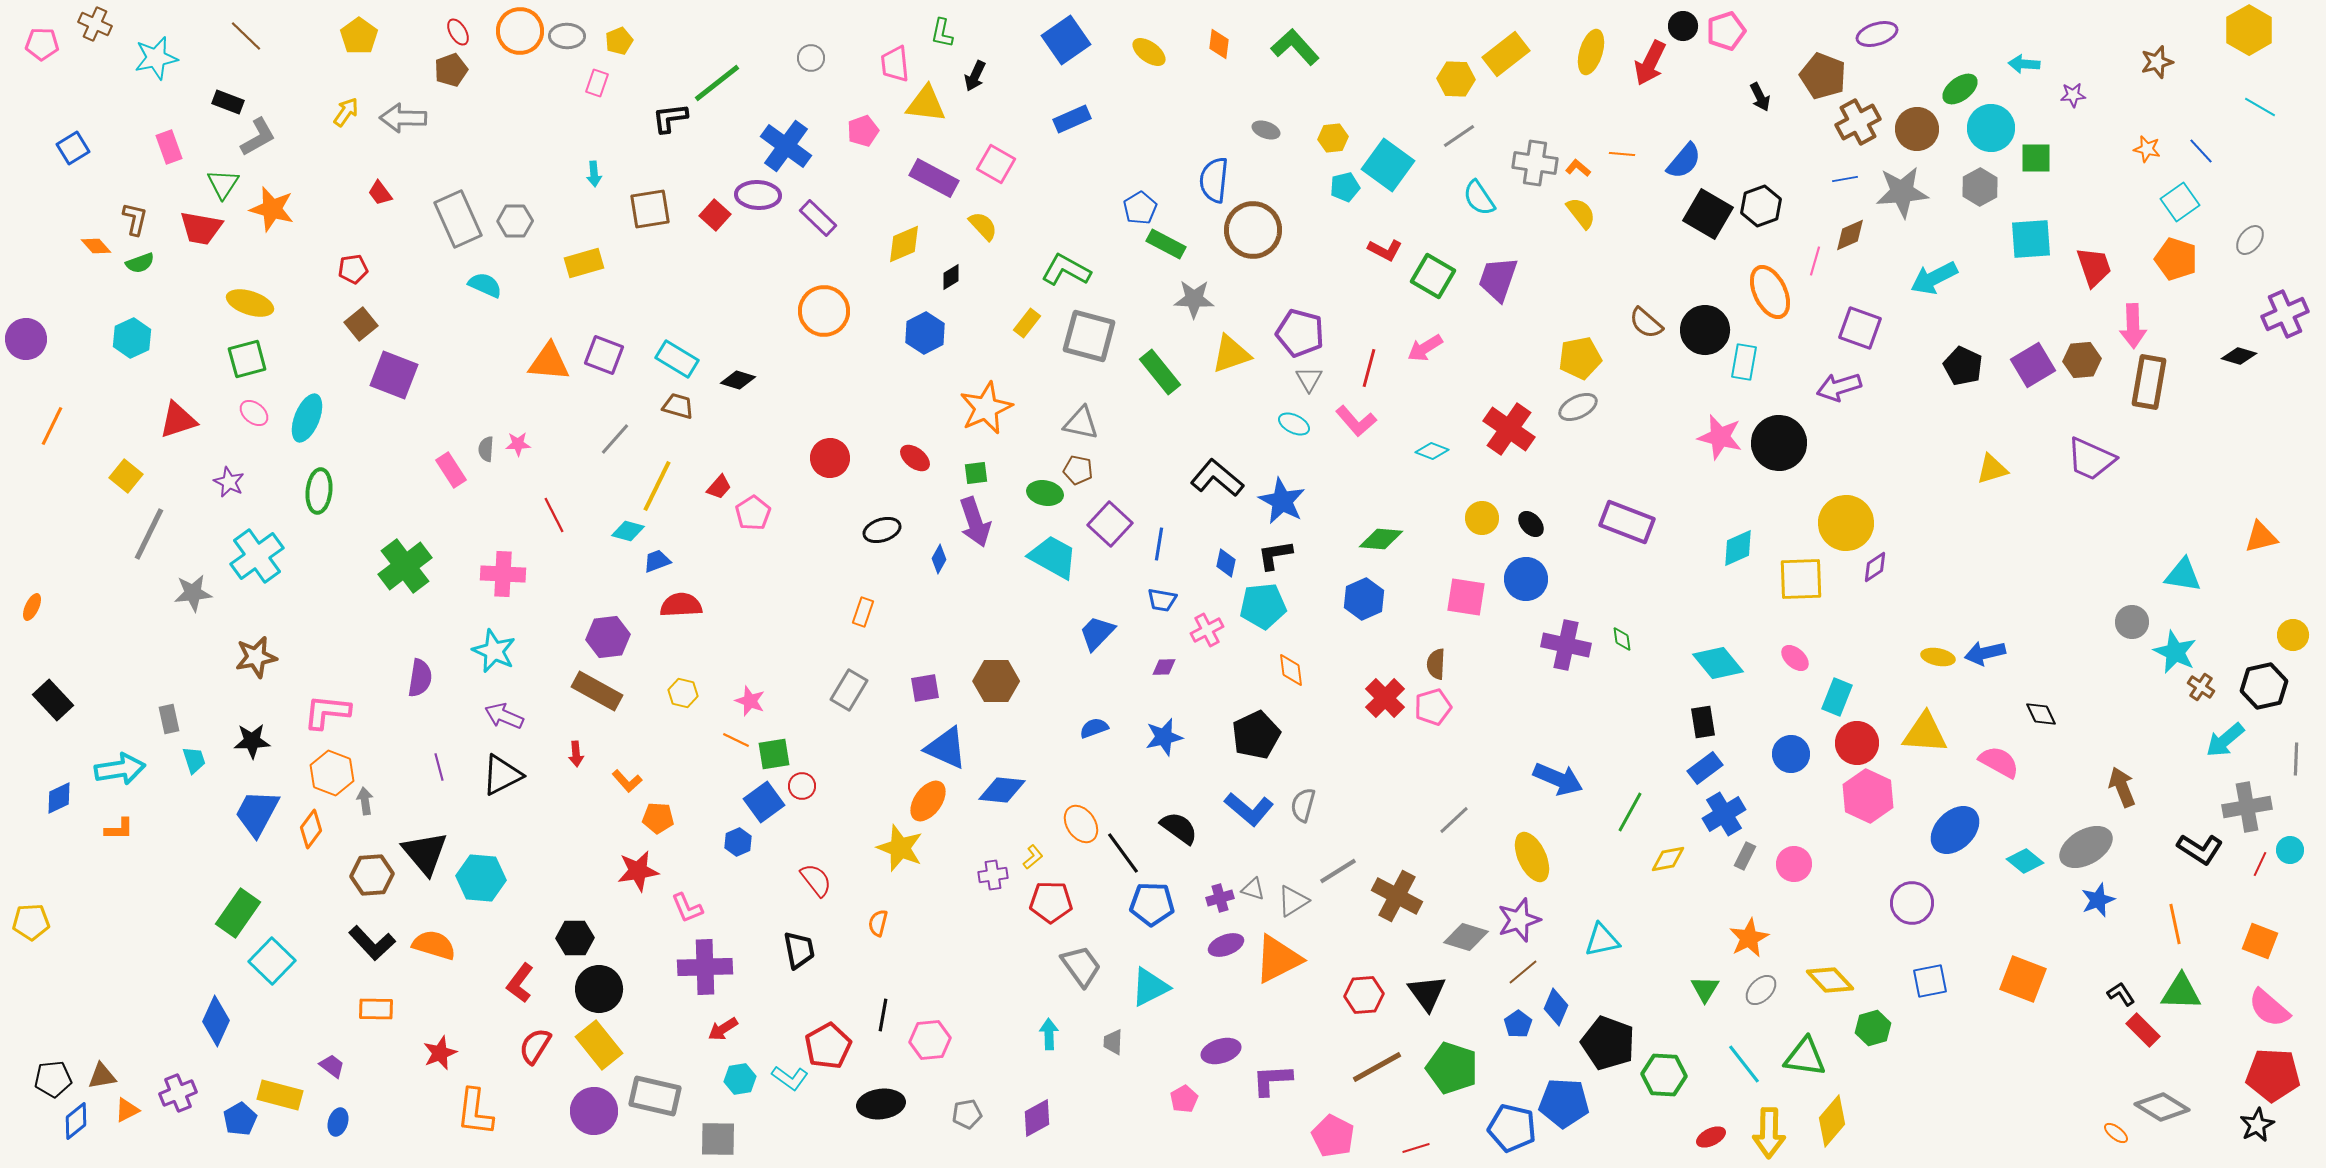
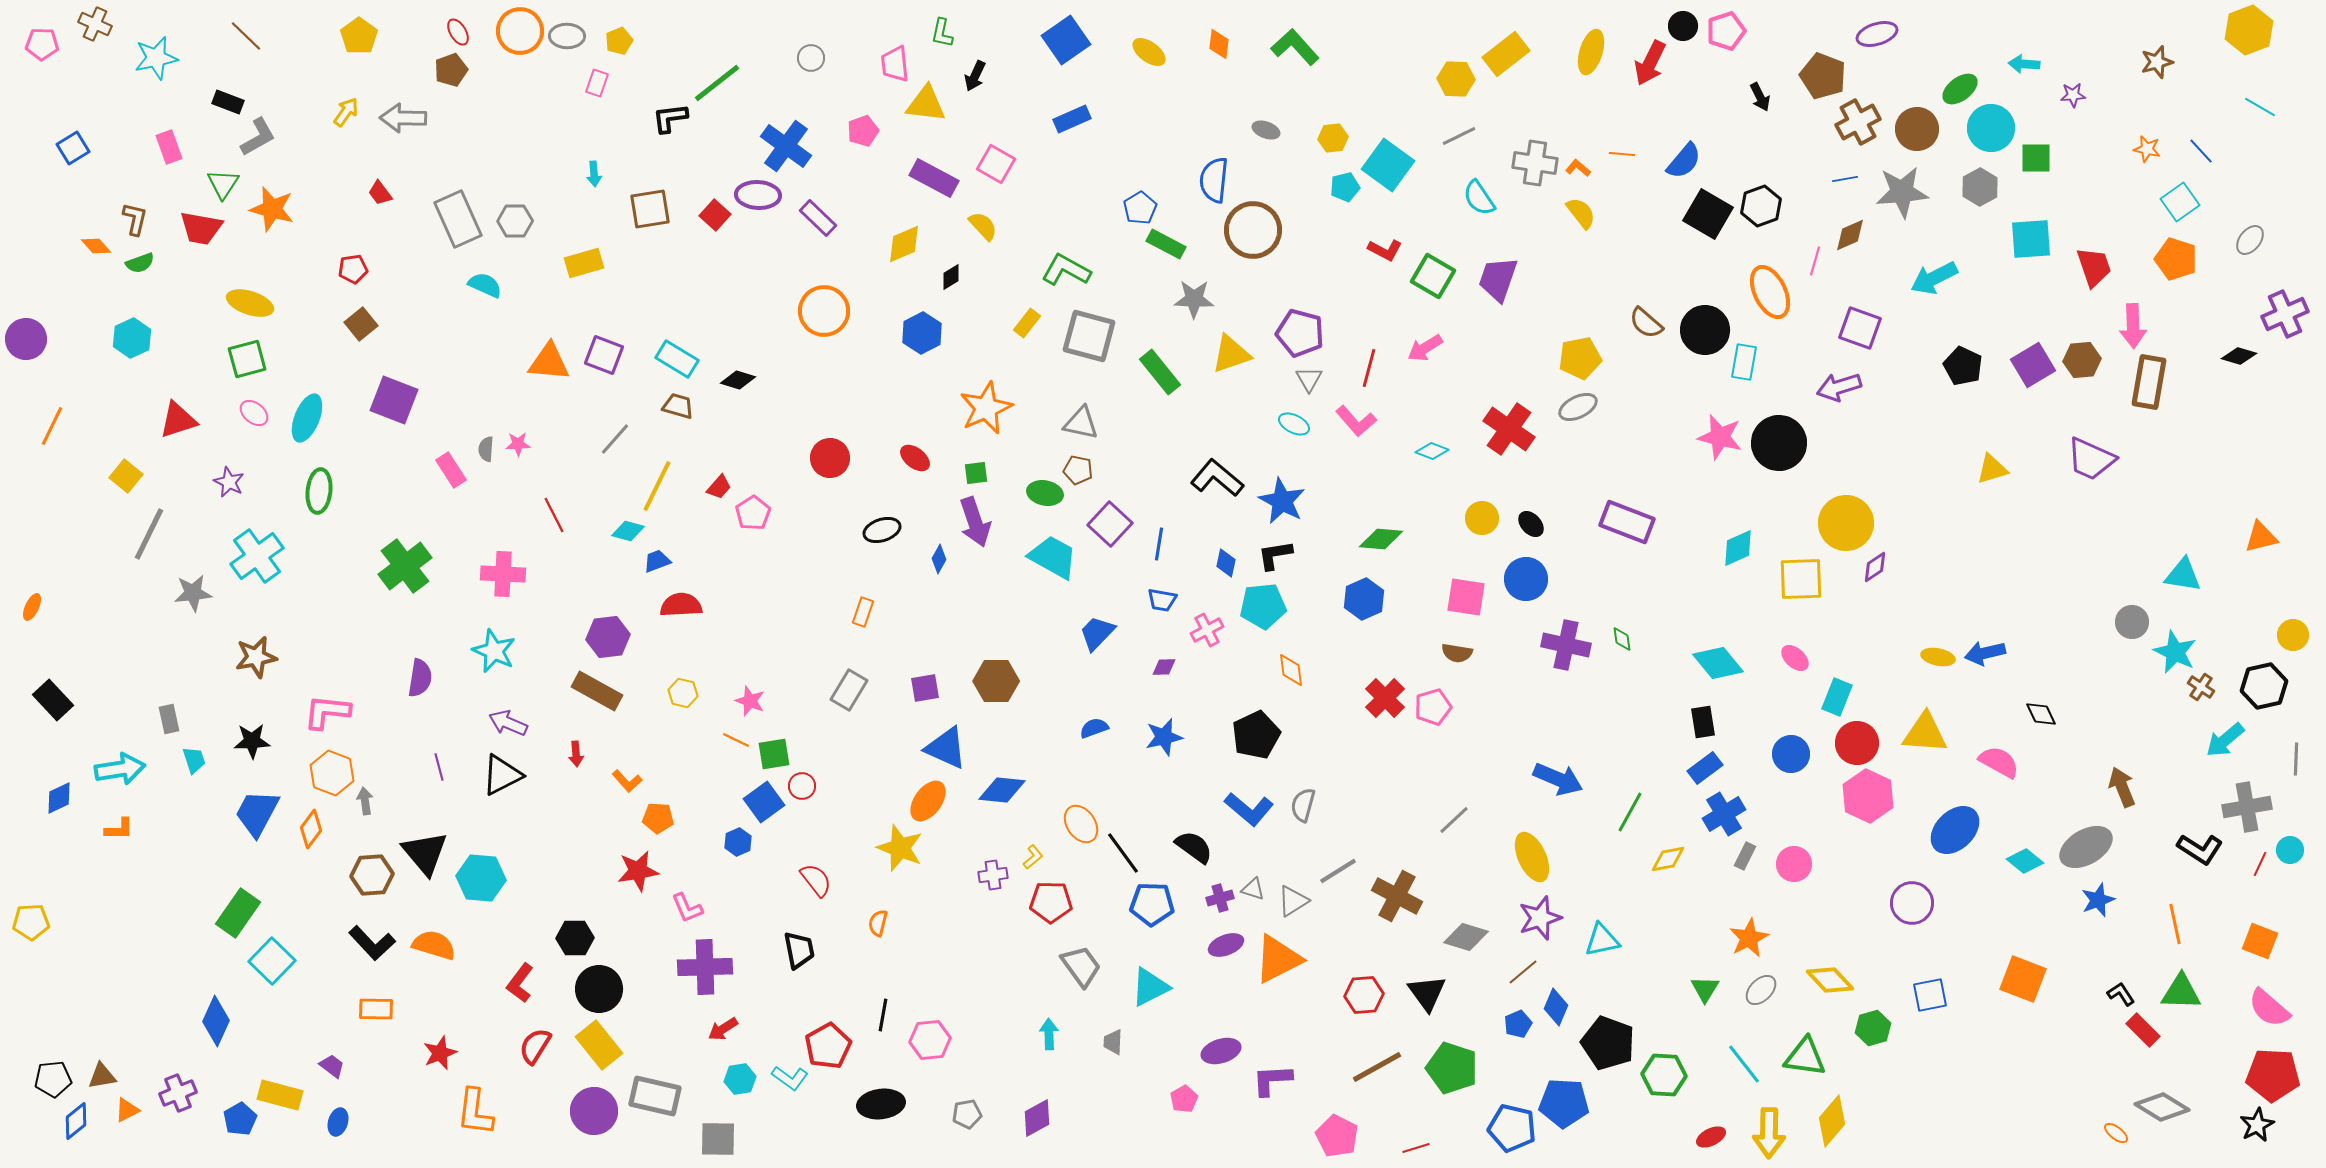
yellow hexagon at (2249, 30): rotated 9 degrees clockwise
gray line at (1459, 136): rotated 8 degrees clockwise
blue hexagon at (925, 333): moved 3 px left
purple square at (394, 375): moved 25 px down
brown semicircle at (1436, 664): moved 21 px right, 11 px up; rotated 84 degrees counterclockwise
purple arrow at (504, 716): moved 4 px right, 7 px down
black semicircle at (1179, 828): moved 15 px right, 19 px down
purple star at (1519, 920): moved 21 px right, 2 px up
blue square at (1930, 981): moved 14 px down
blue pentagon at (1518, 1024): rotated 12 degrees clockwise
pink pentagon at (1333, 1136): moved 4 px right
